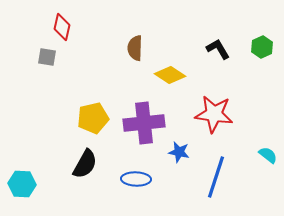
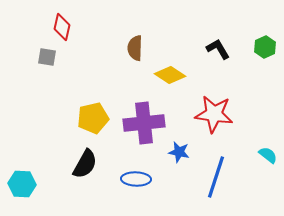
green hexagon: moved 3 px right
